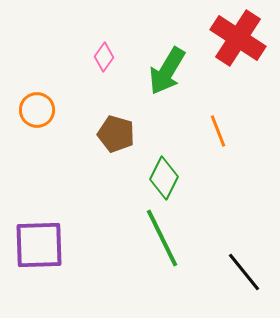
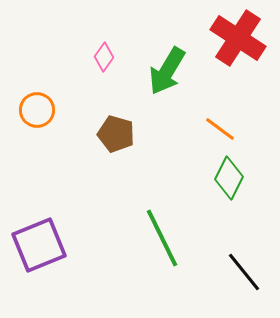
orange line: moved 2 px right, 2 px up; rotated 32 degrees counterclockwise
green diamond: moved 65 px right
purple square: rotated 20 degrees counterclockwise
